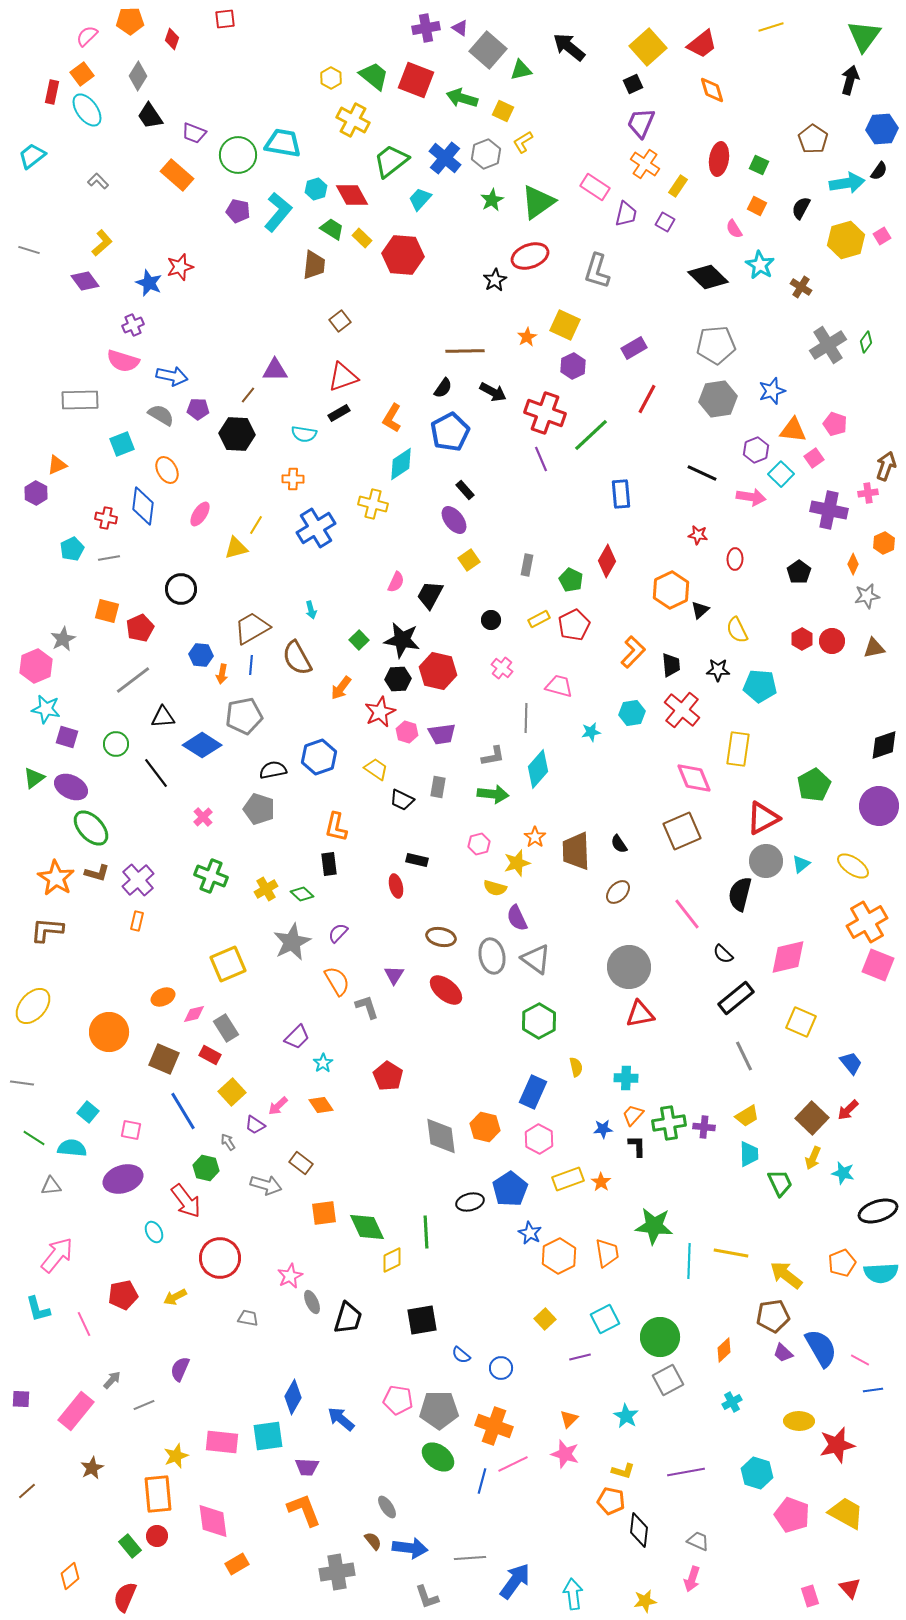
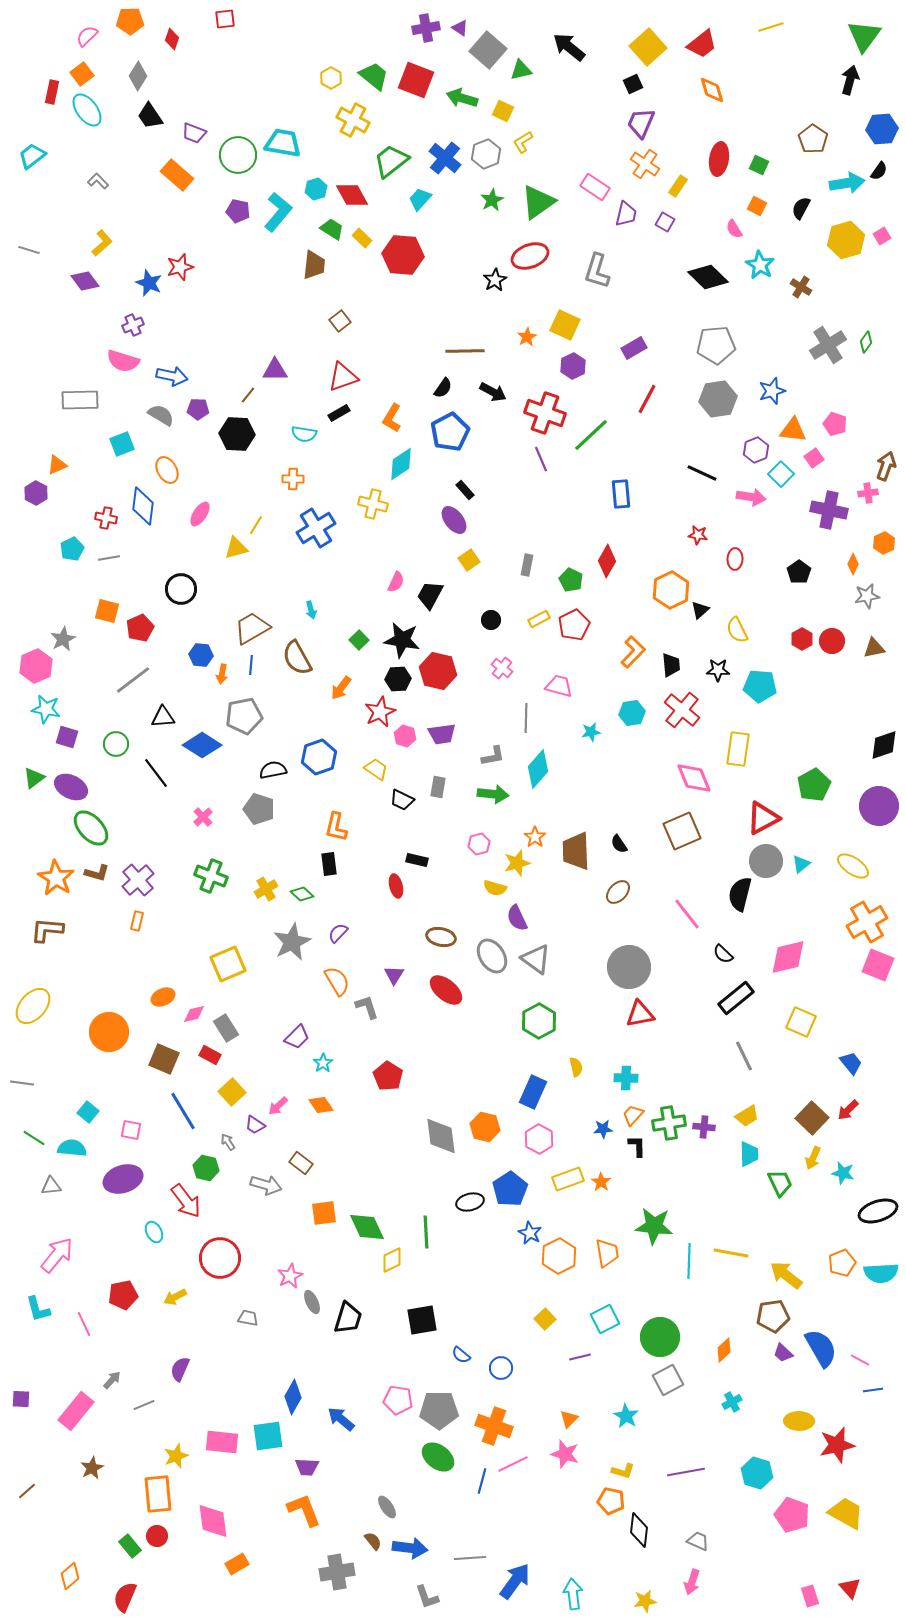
pink hexagon at (407, 732): moved 2 px left, 4 px down
gray ellipse at (492, 956): rotated 20 degrees counterclockwise
pink arrow at (692, 1579): moved 3 px down
